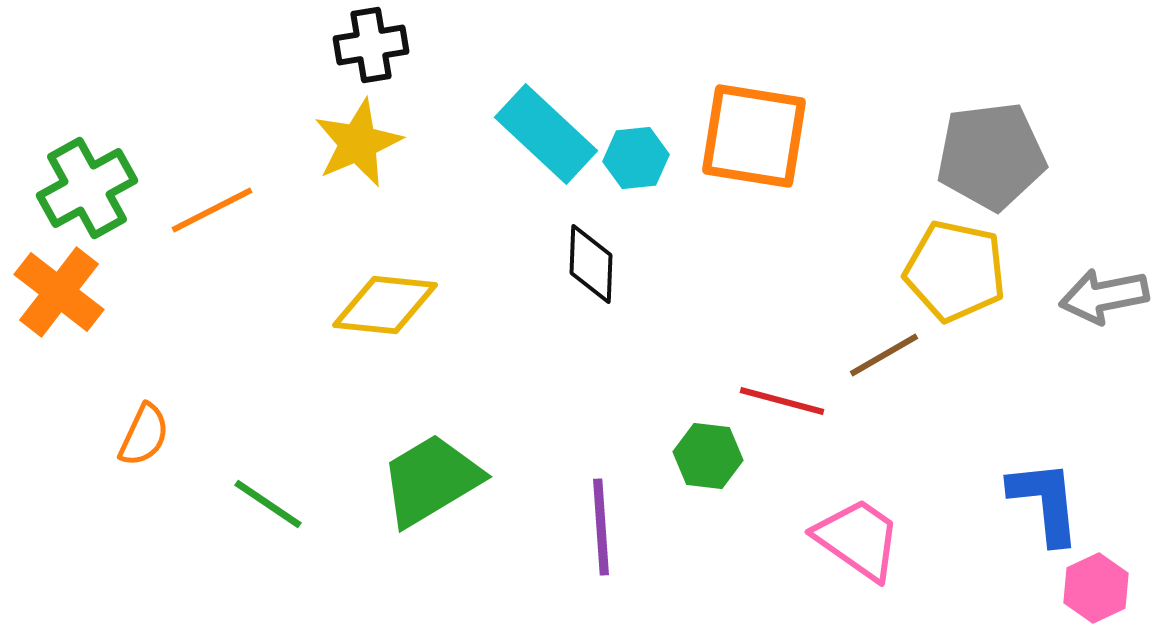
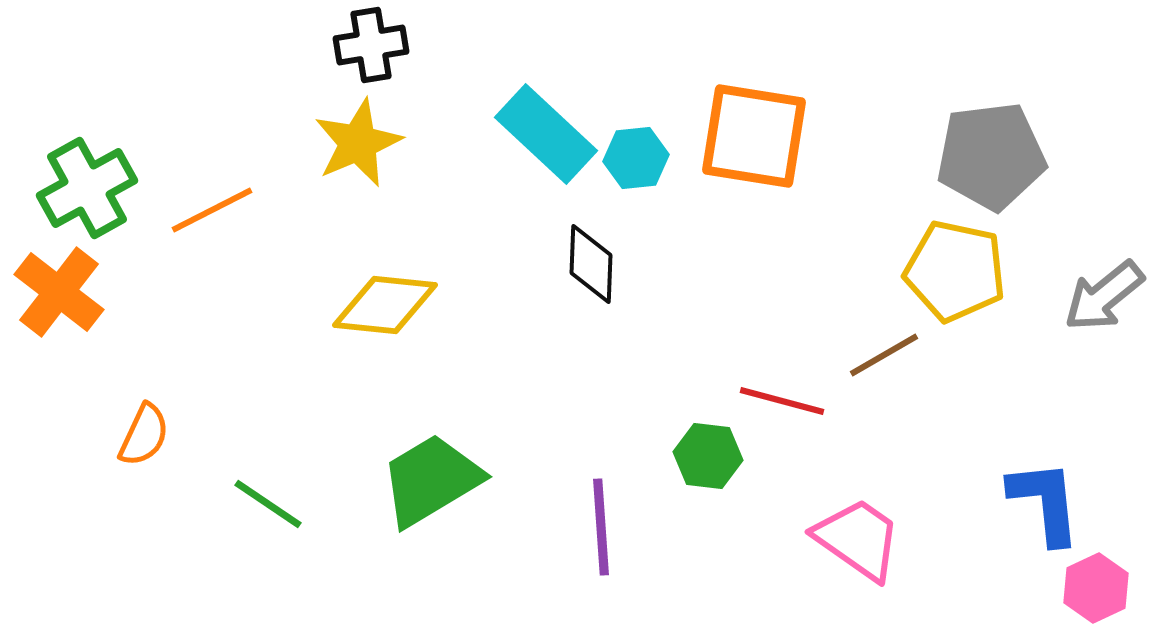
gray arrow: rotated 28 degrees counterclockwise
